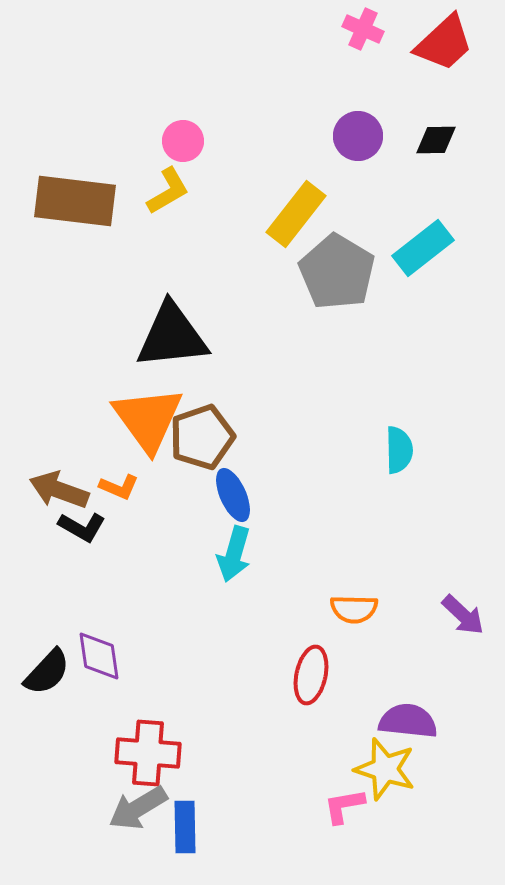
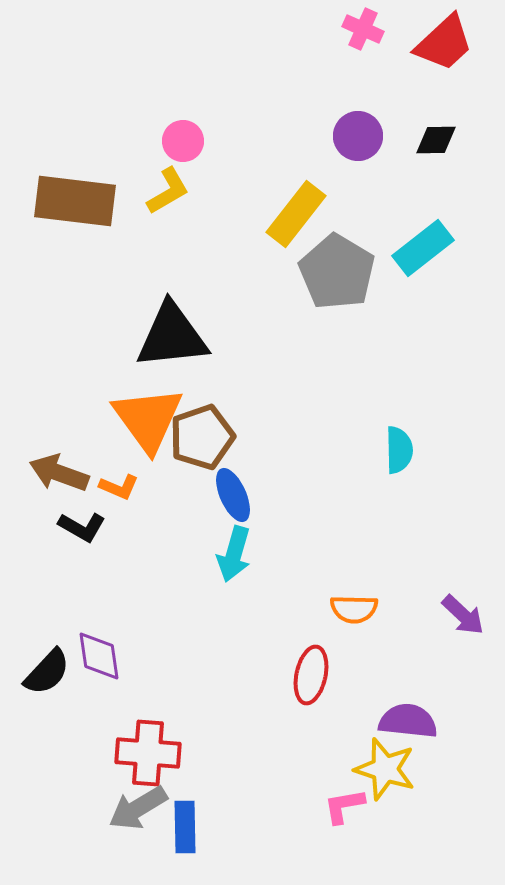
brown arrow: moved 17 px up
